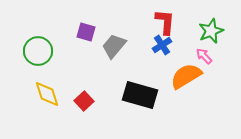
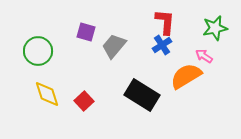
green star: moved 4 px right, 3 px up; rotated 10 degrees clockwise
pink arrow: rotated 12 degrees counterclockwise
black rectangle: moved 2 px right; rotated 16 degrees clockwise
